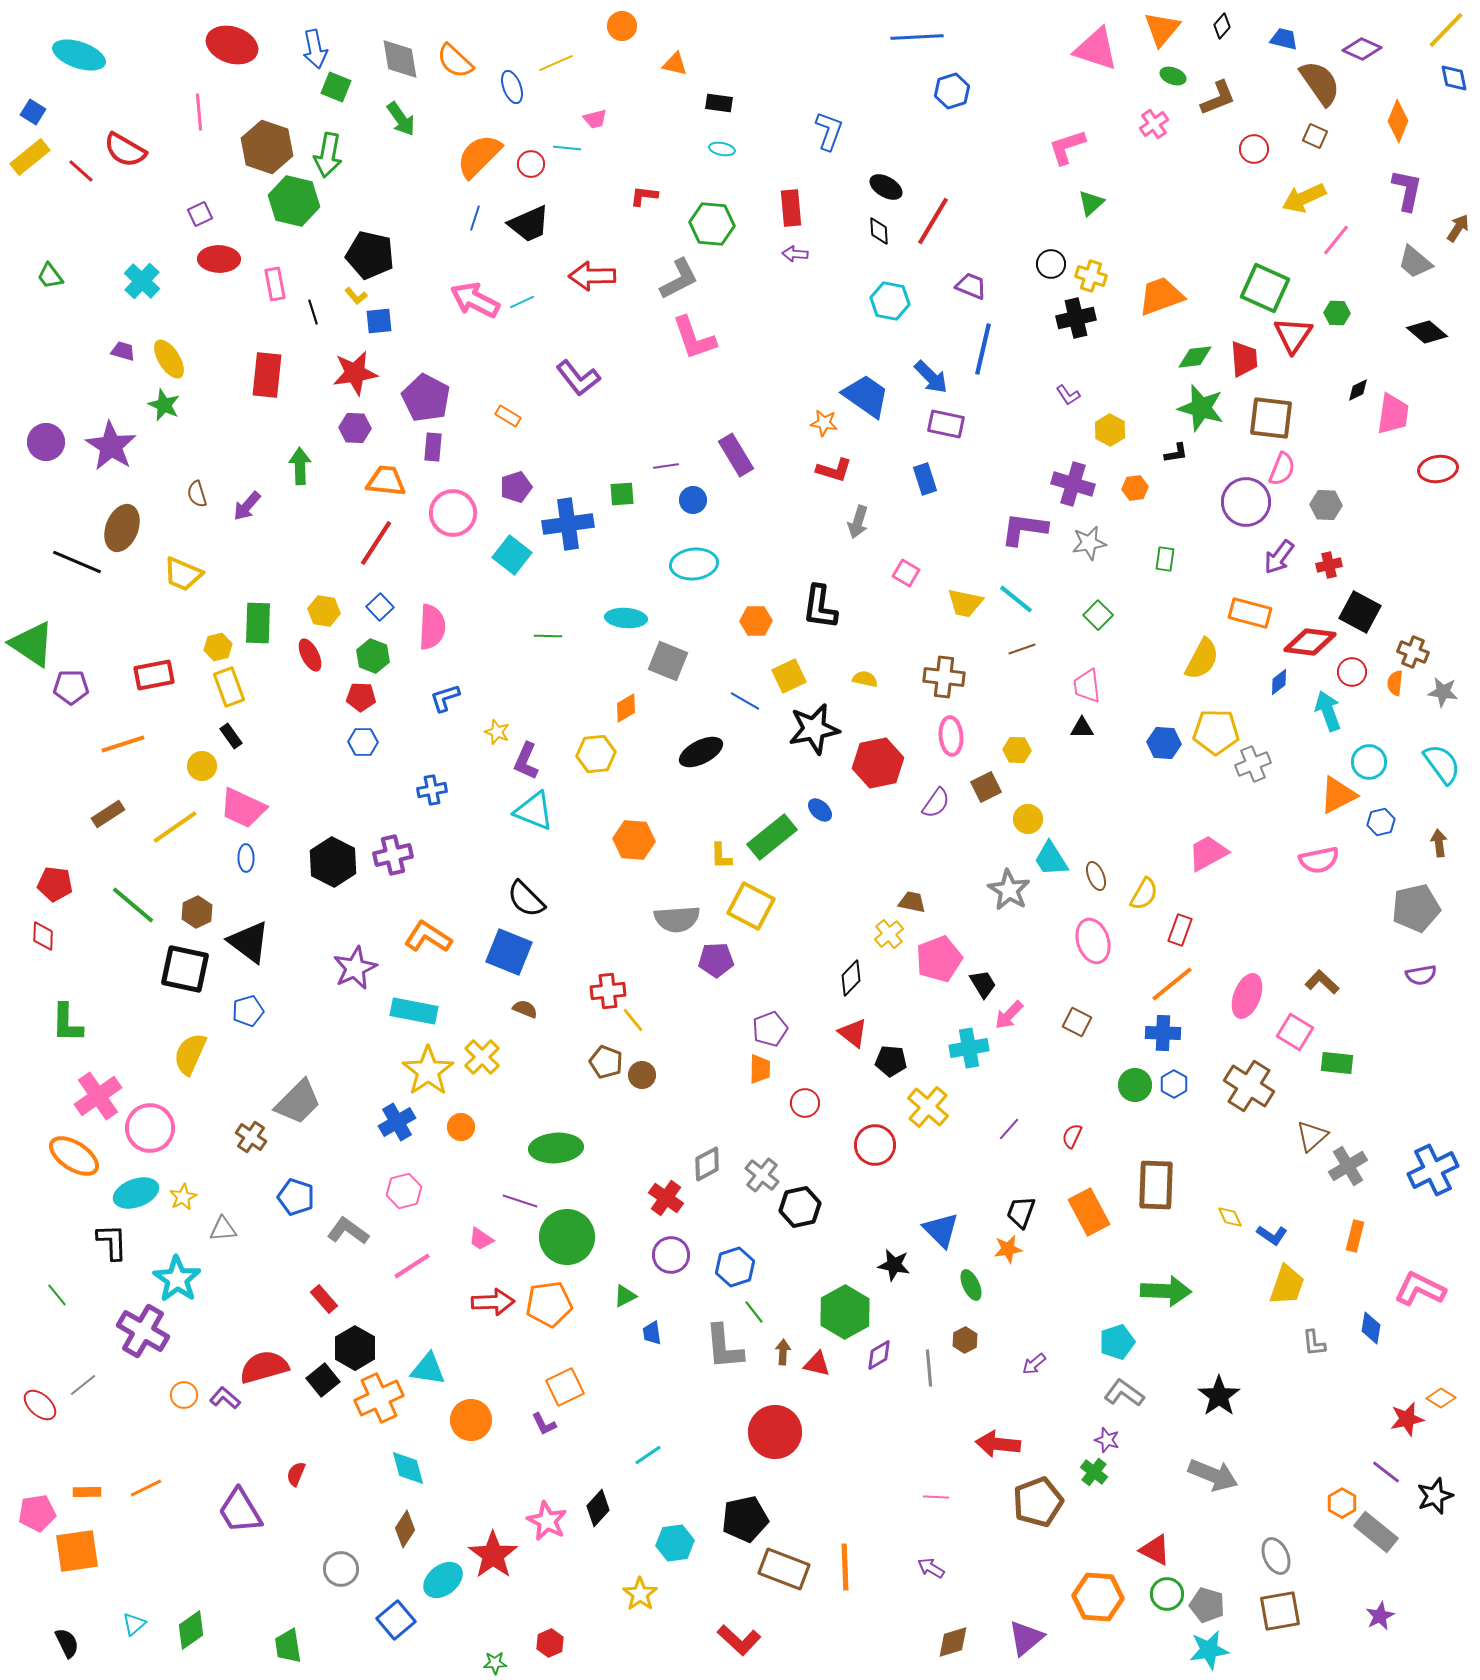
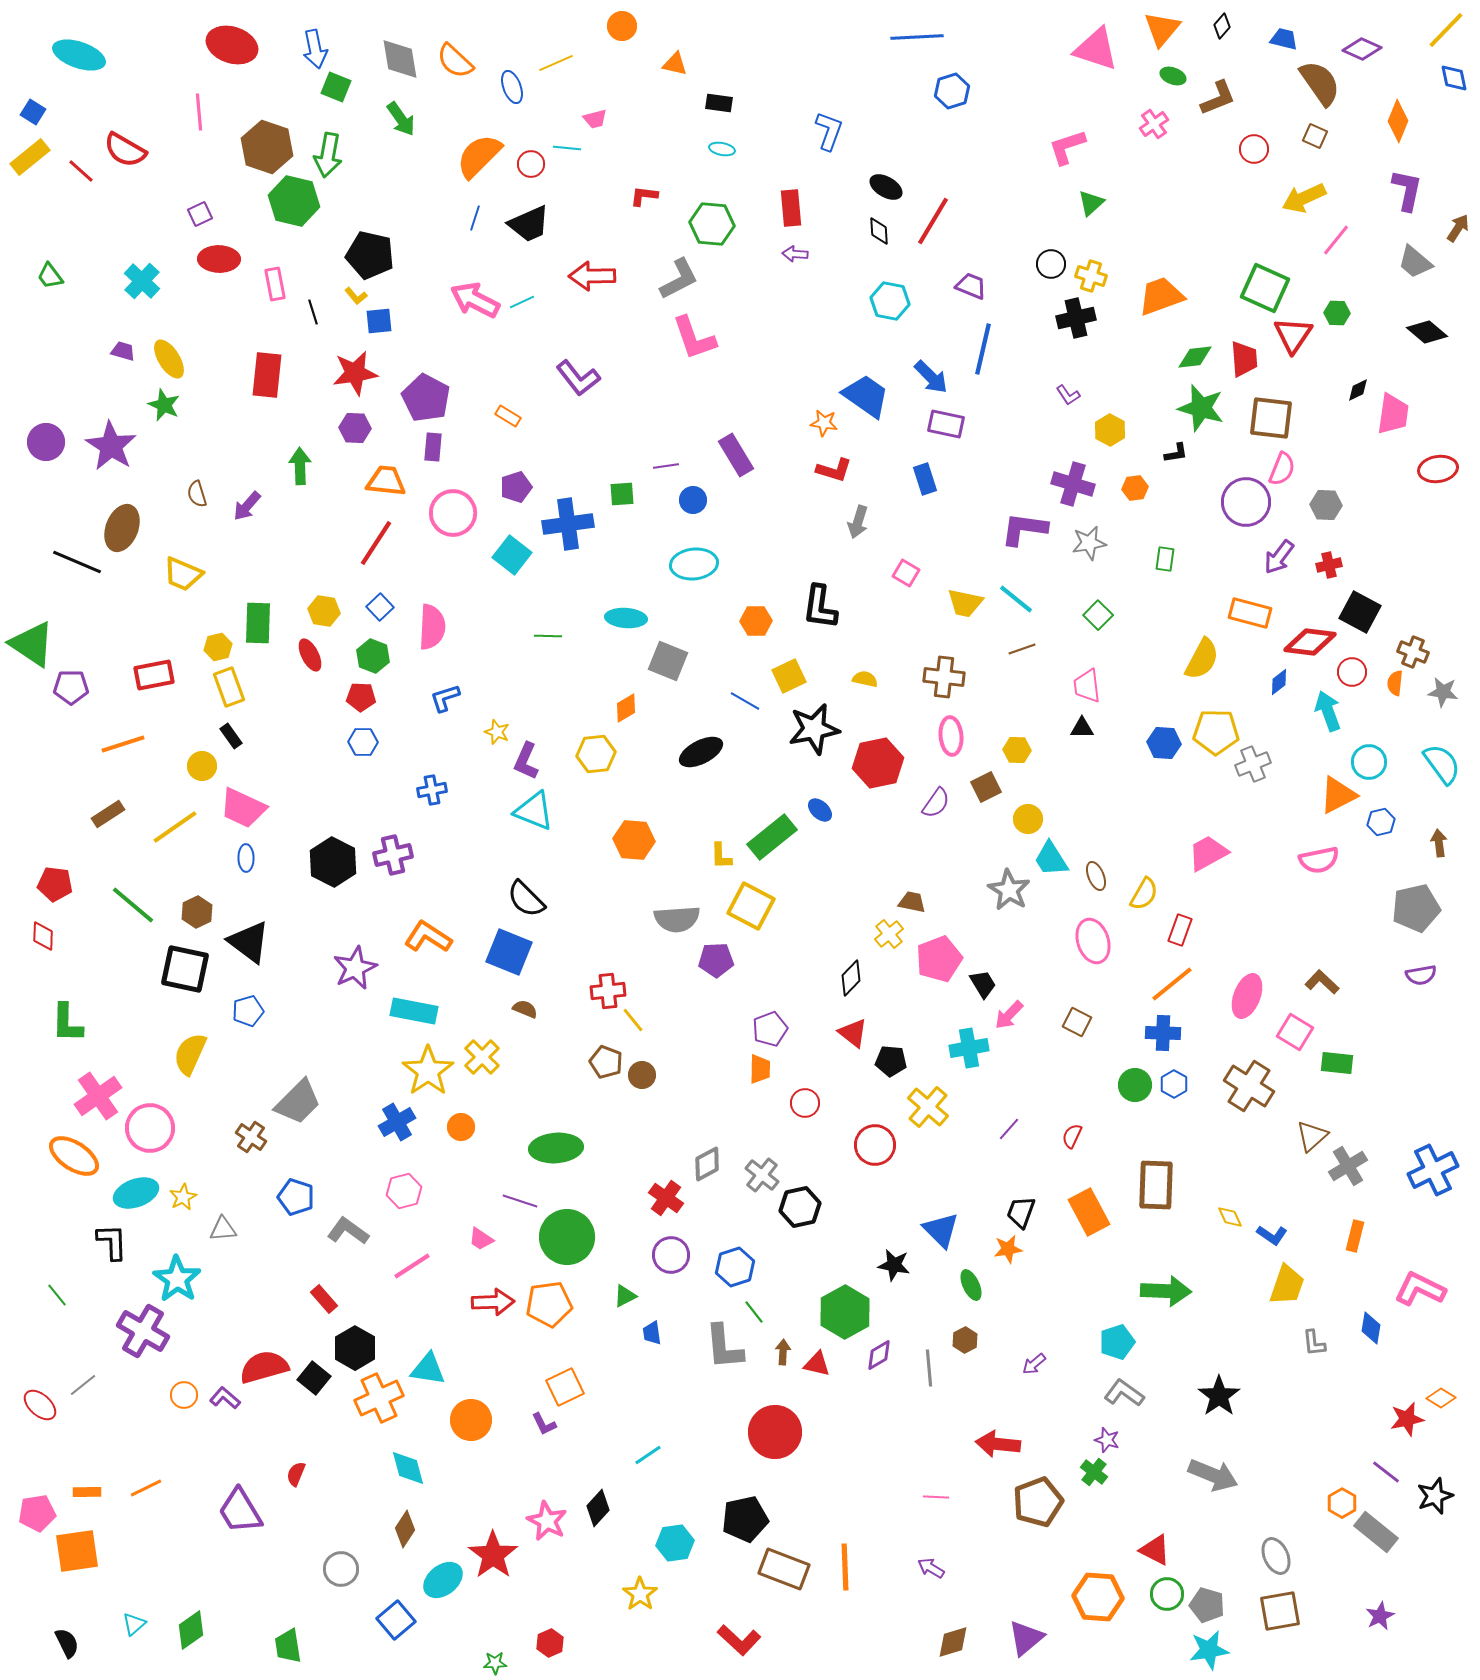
black square at (323, 1380): moved 9 px left, 2 px up; rotated 12 degrees counterclockwise
